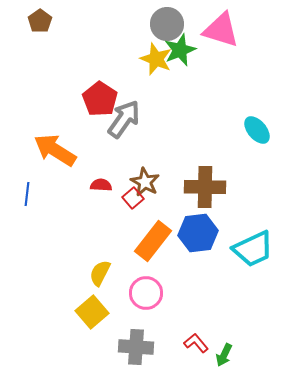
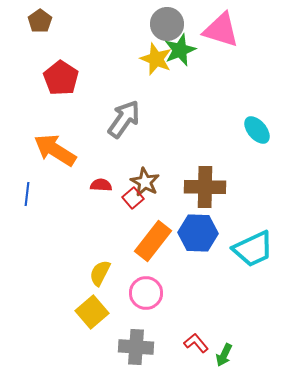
red pentagon: moved 39 px left, 21 px up
blue hexagon: rotated 9 degrees clockwise
